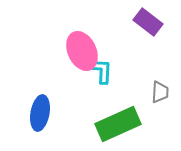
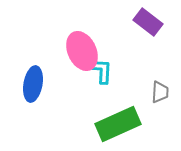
blue ellipse: moved 7 px left, 29 px up
